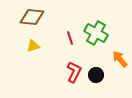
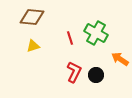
orange arrow: rotated 18 degrees counterclockwise
